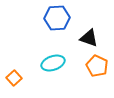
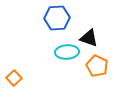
cyan ellipse: moved 14 px right, 11 px up; rotated 15 degrees clockwise
